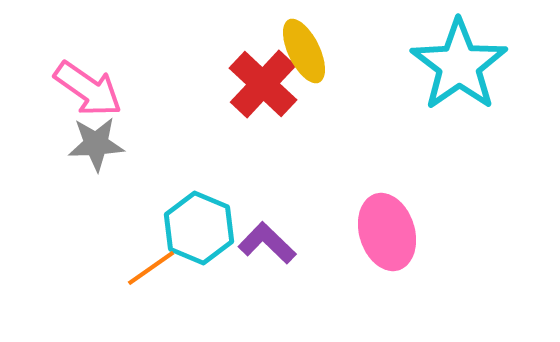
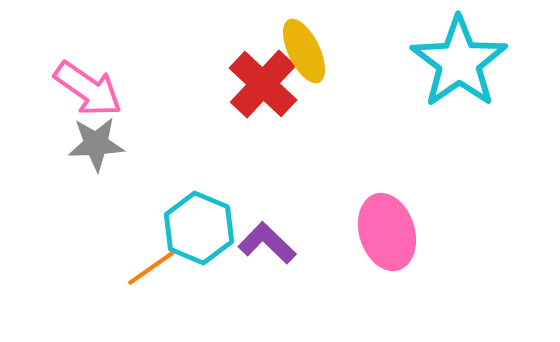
cyan star: moved 3 px up
